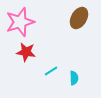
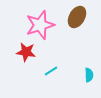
brown ellipse: moved 2 px left, 1 px up
pink star: moved 20 px right, 3 px down
cyan semicircle: moved 15 px right, 3 px up
